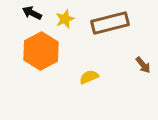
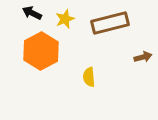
brown arrow: moved 8 px up; rotated 66 degrees counterclockwise
yellow semicircle: rotated 72 degrees counterclockwise
